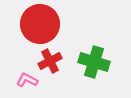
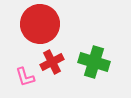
red cross: moved 2 px right, 1 px down
pink L-shape: moved 2 px left, 3 px up; rotated 135 degrees counterclockwise
